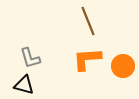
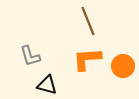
gray L-shape: moved 2 px up
black triangle: moved 23 px right
